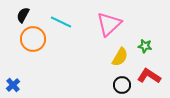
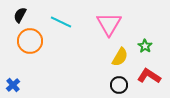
black semicircle: moved 3 px left
pink triangle: rotated 16 degrees counterclockwise
orange circle: moved 3 px left, 2 px down
green star: rotated 24 degrees clockwise
black circle: moved 3 px left
